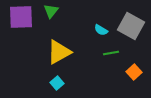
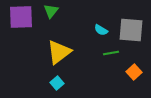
gray square: moved 4 px down; rotated 24 degrees counterclockwise
yellow triangle: rotated 8 degrees counterclockwise
